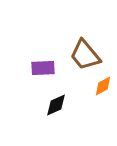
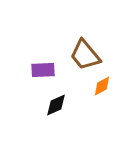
purple rectangle: moved 2 px down
orange diamond: moved 1 px left
